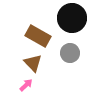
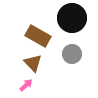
gray circle: moved 2 px right, 1 px down
